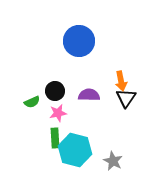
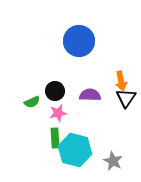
purple semicircle: moved 1 px right
